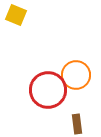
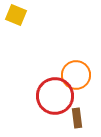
red circle: moved 7 px right, 6 px down
brown rectangle: moved 6 px up
